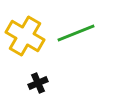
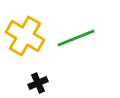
green line: moved 5 px down
